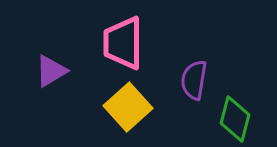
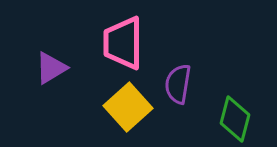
purple triangle: moved 3 px up
purple semicircle: moved 16 px left, 4 px down
